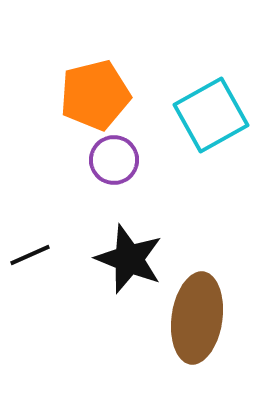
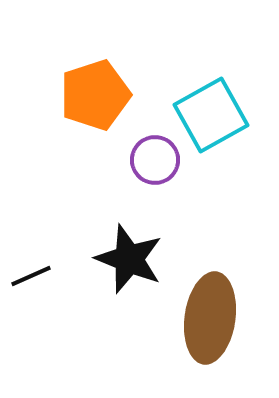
orange pentagon: rotated 4 degrees counterclockwise
purple circle: moved 41 px right
black line: moved 1 px right, 21 px down
brown ellipse: moved 13 px right
